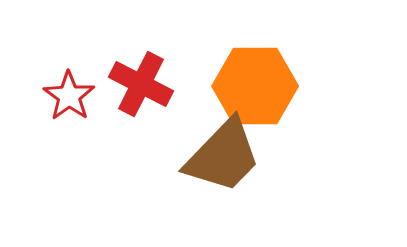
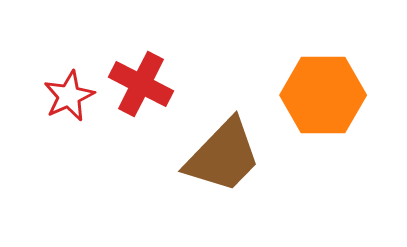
orange hexagon: moved 68 px right, 9 px down
red star: rotated 12 degrees clockwise
